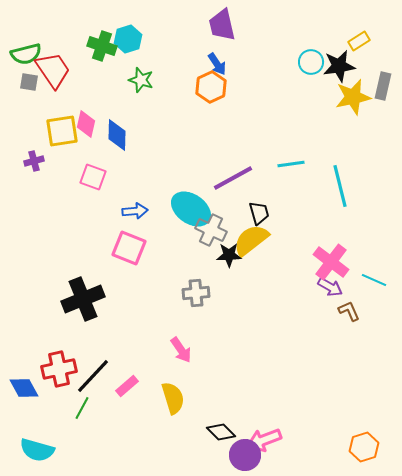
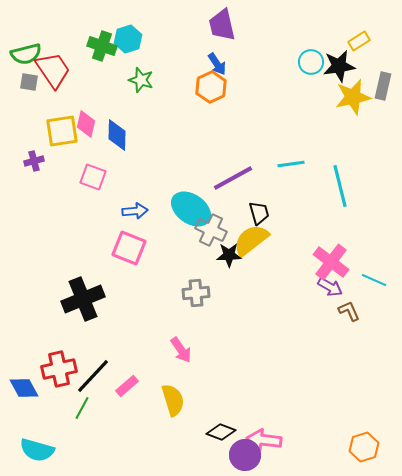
yellow semicircle at (173, 398): moved 2 px down
black diamond at (221, 432): rotated 24 degrees counterclockwise
pink arrow at (264, 440): rotated 28 degrees clockwise
